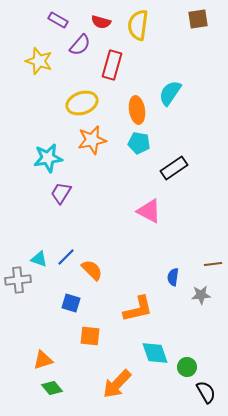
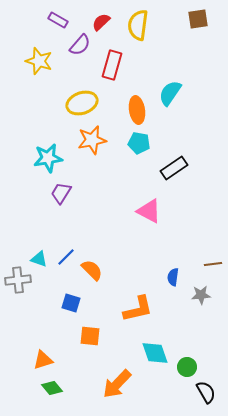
red semicircle: rotated 120 degrees clockwise
